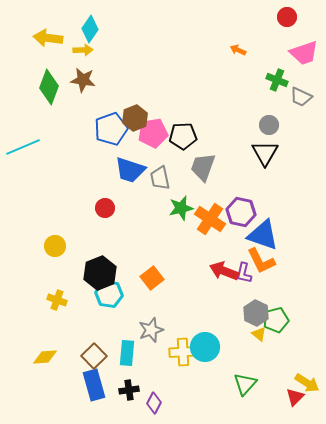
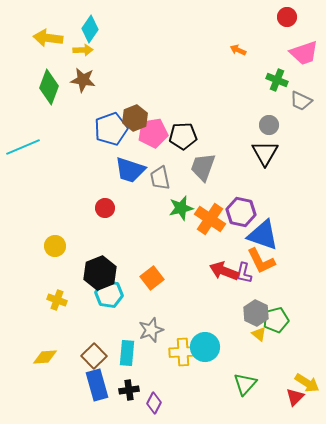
gray trapezoid at (301, 97): moved 4 px down
blue rectangle at (94, 385): moved 3 px right
